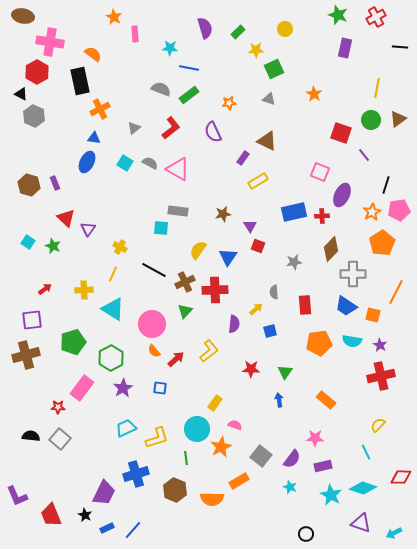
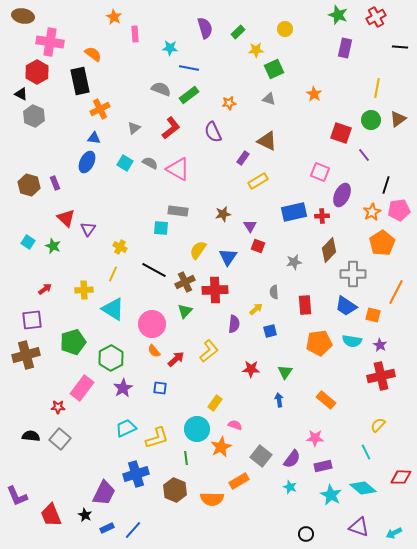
brown diamond at (331, 249): moved 2 px left, 1 px down
cyan diamond at (363, 488): rotated 20 degrees clockwise
purple triangle at (361, 523): moved 2 px left, 4 px down
